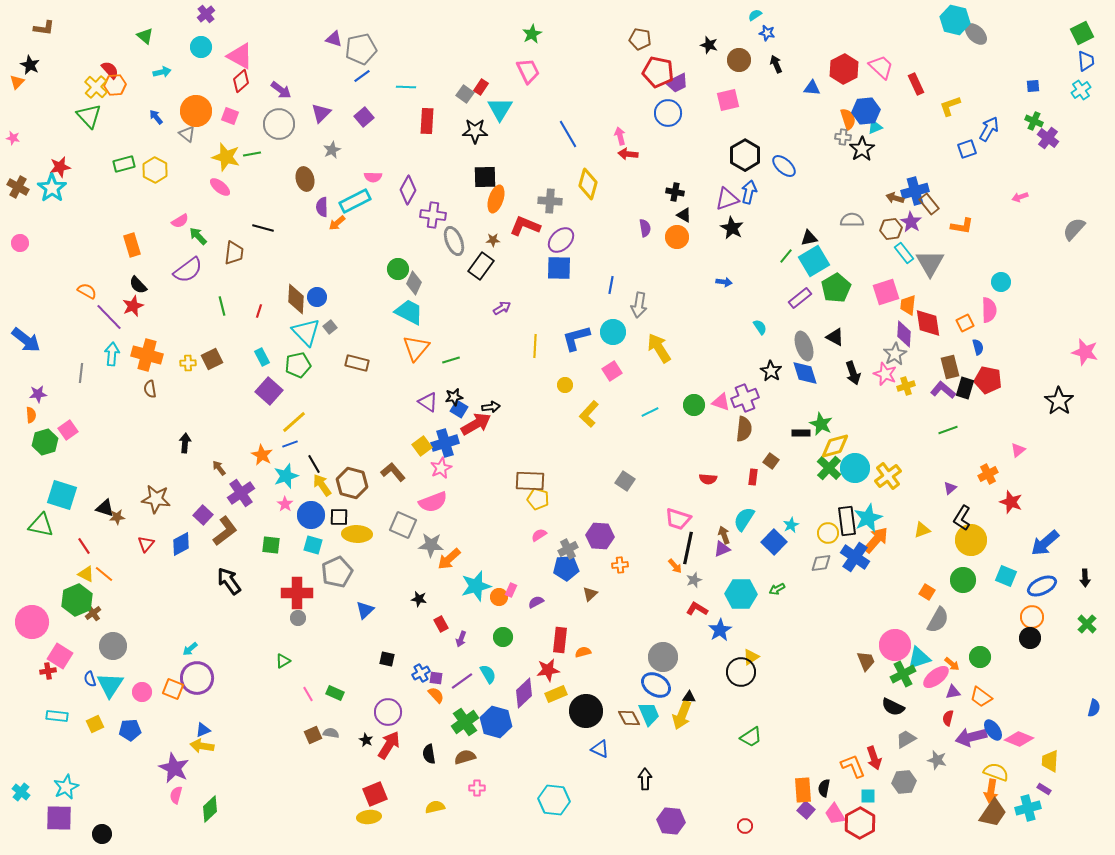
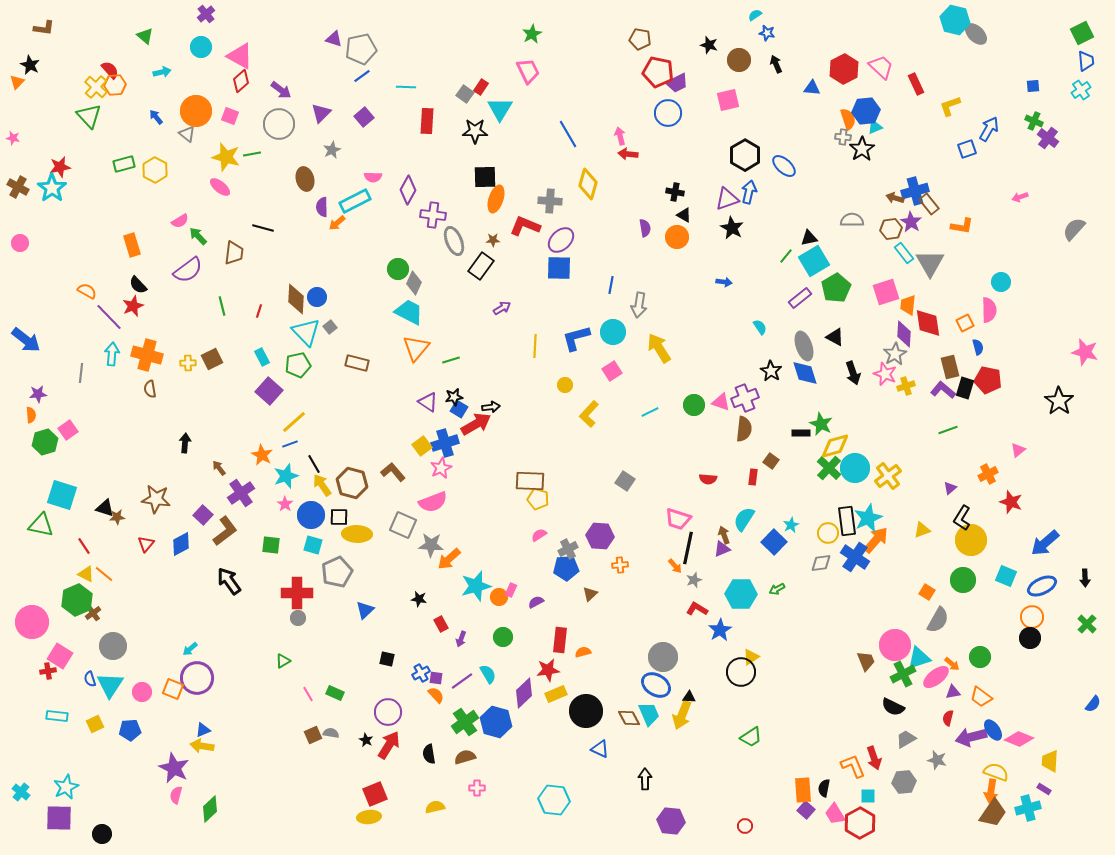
blue semicircle at (1094, 708): moved 1 px left, 4 px up; rotated 24 degrees clockwise
